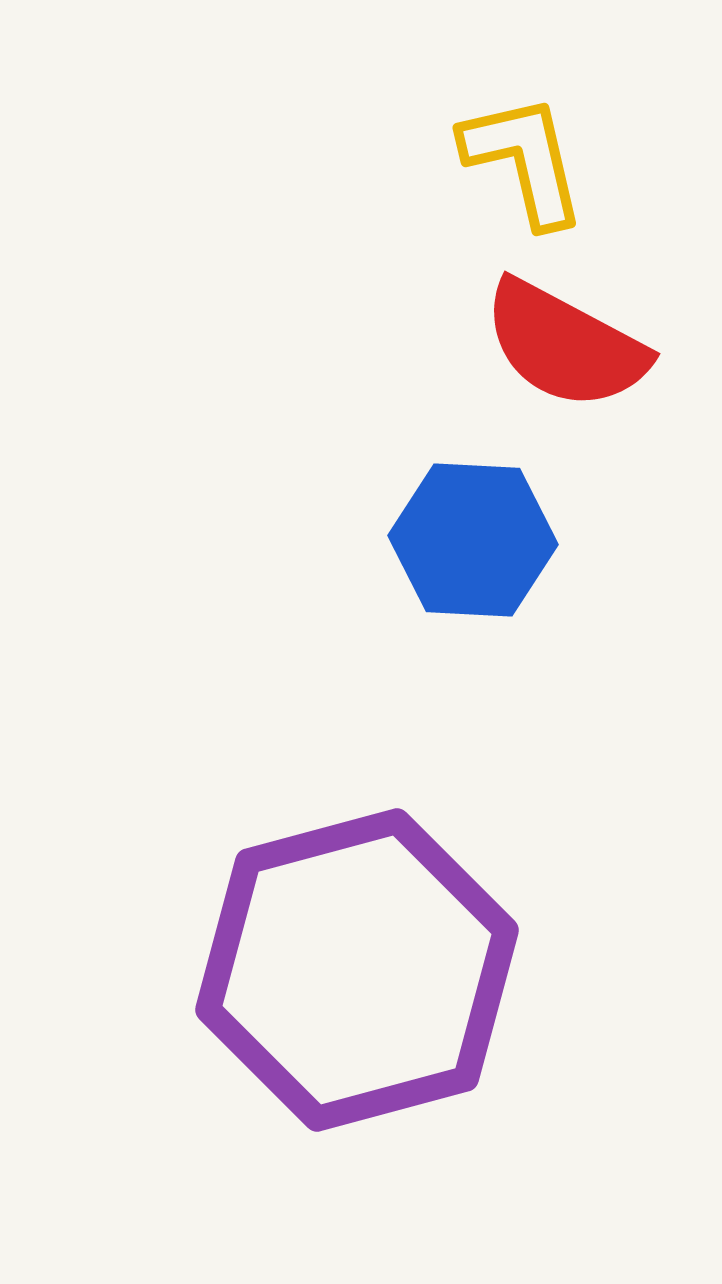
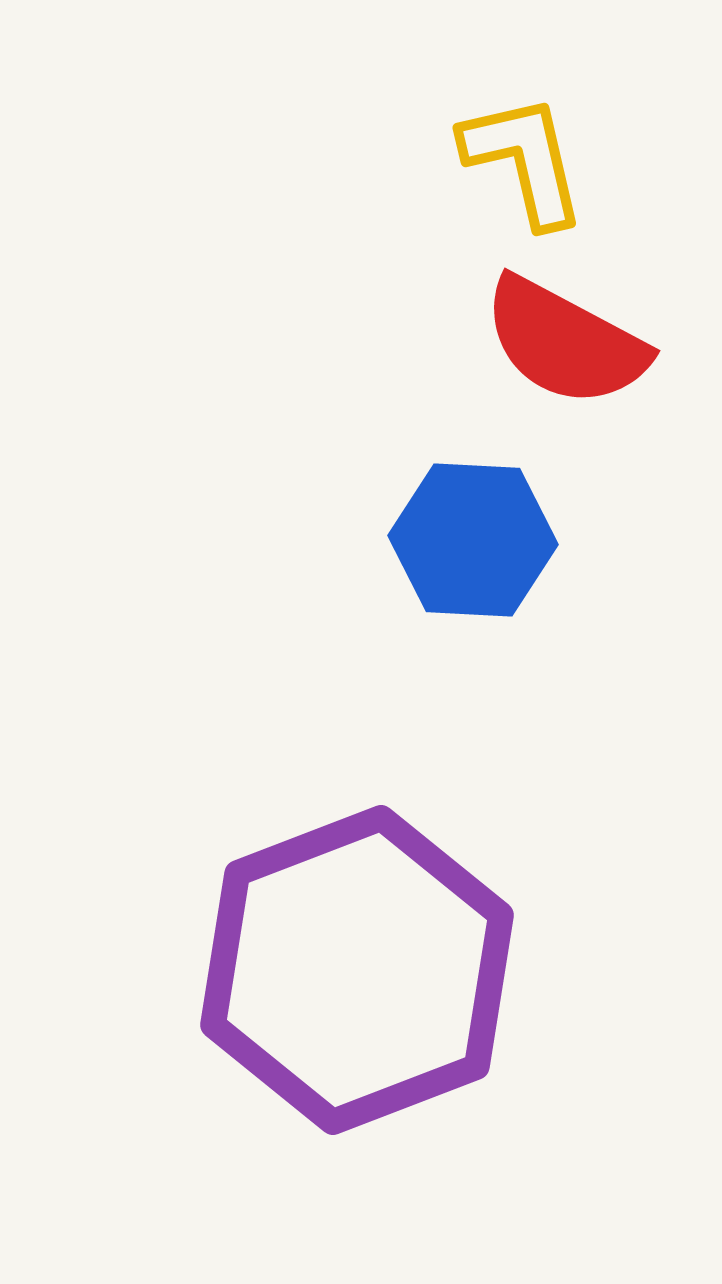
red semicircle: moved 3 px up
purple hexagon: rotated 6 degrees counterclockwise
